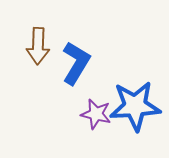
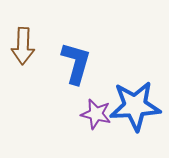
brown arrow: moved 15 px left
blue L-shape: rotated 15 degrees counterclockwise
